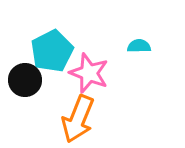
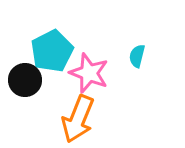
cyan semicircle: moved 2 px left, 10 px down; rotated 75 degrees counterclockwise
